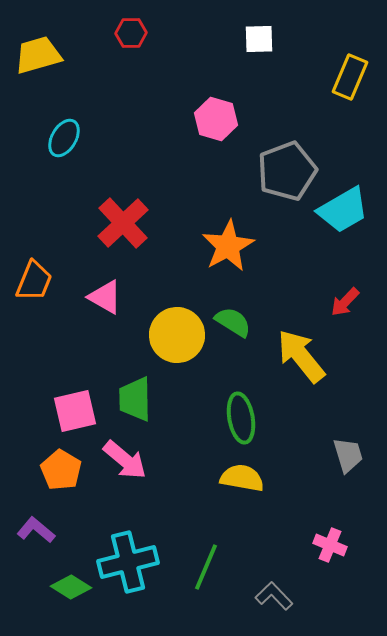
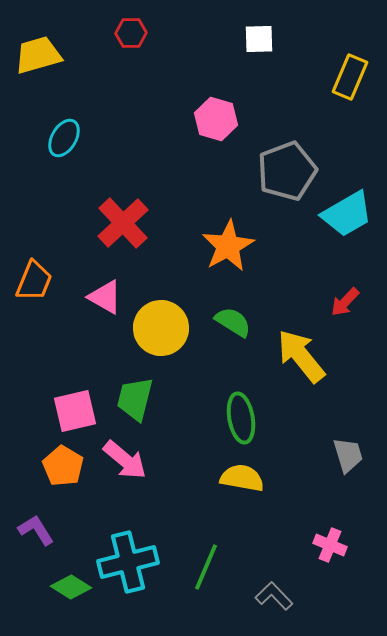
cyan trapezoid: moved 4 px right, 4 px down
yellow circle: moved 16 px left, 7 px up
green trapezoid: rotated 15 degrees clockwise
orange pentagon: moved 2 px right, 4 px up
purple L-shape: rotated 18 degrees clockwise
